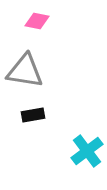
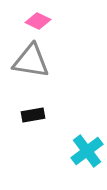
pink diamond: moved 1 px right; rotated 15 degrees clockwise
gray triangle: moved 6 px right, 10 px up
